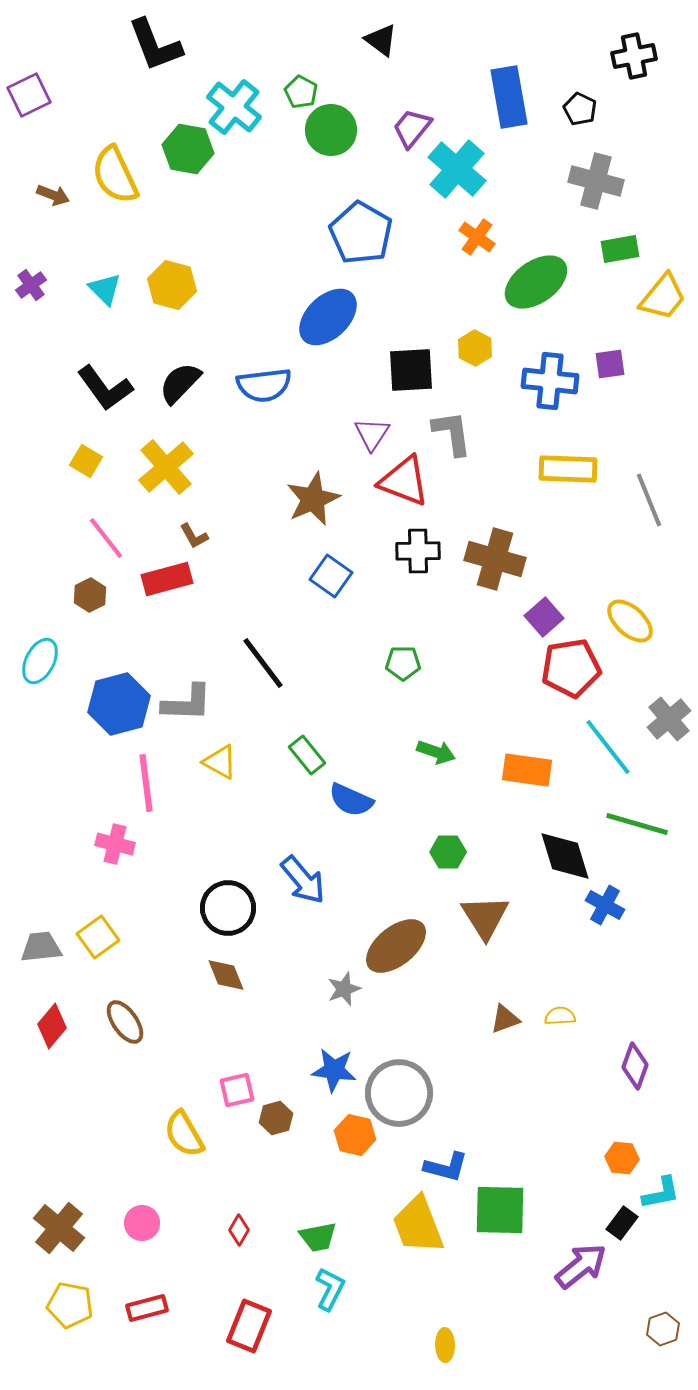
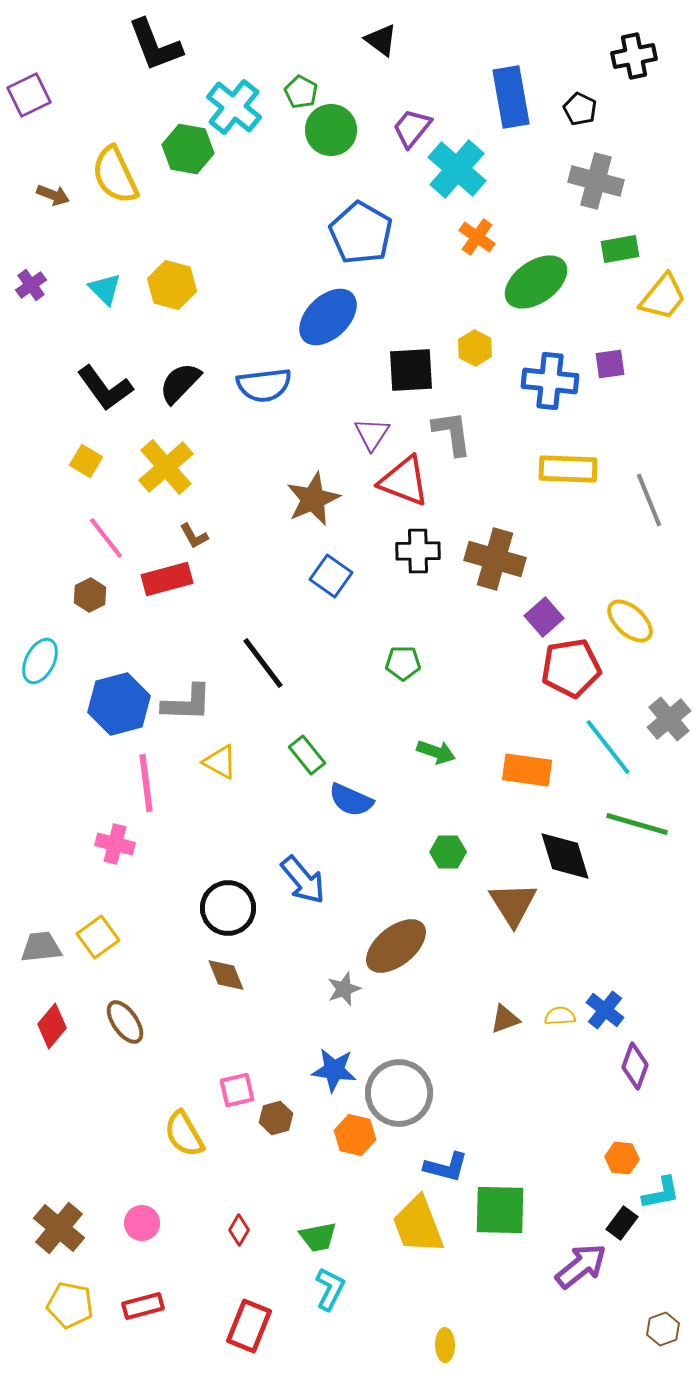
blue rectangle at (509, 97): moved 2 px right
blue cross at (605, 905): moved 105 px down; rotated 9 degrees clockwise
brown triangle at (485, 917): moved 28 px right, 13 px up
red rectangle at (147, 1308): moved 4 px left, 2 px up
